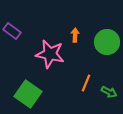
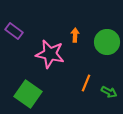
purple rectangle: moved 2 px right
